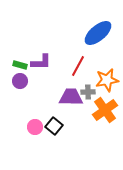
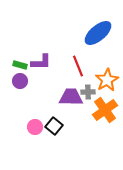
red line: rotated 50 degrees counterclockwise
orange star: rotated 20 degrees counterclockwise
